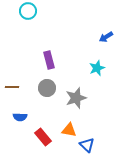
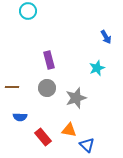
blue arrow: rotated 88 degrees counterclockwise
